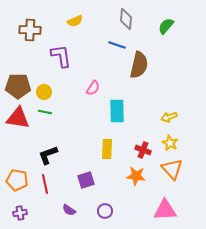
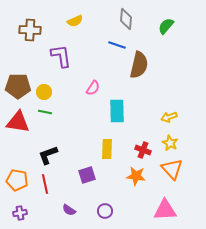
red triangle: moved 4 px down
purple square: moved 1 px right, 5 px up
